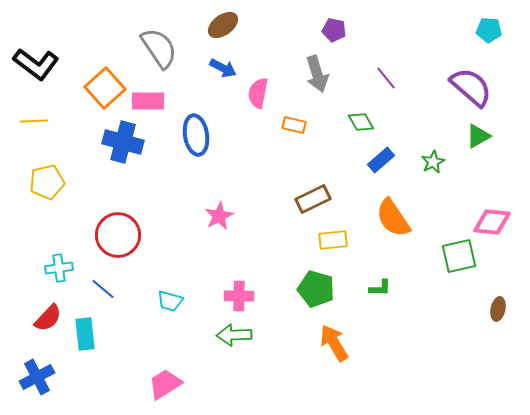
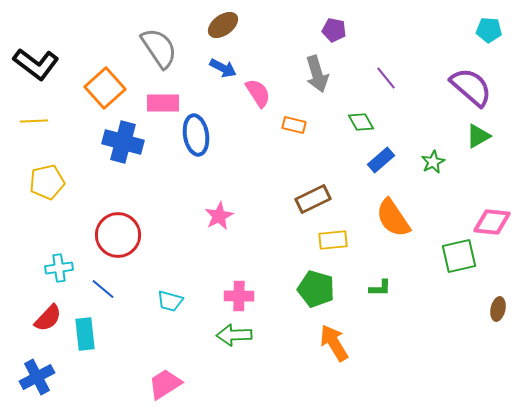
pink semicircle at (258, 93): rotated 136 degrees clockwise
pink rectangle at (148, 101): moved 15 px right, 2 px down
